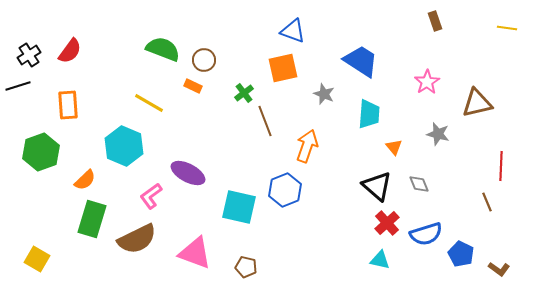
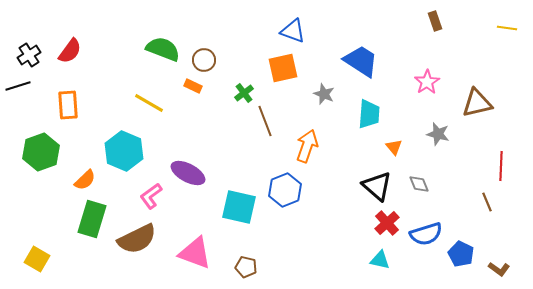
cyan hexagon at (124, 146): moved 5 px down
